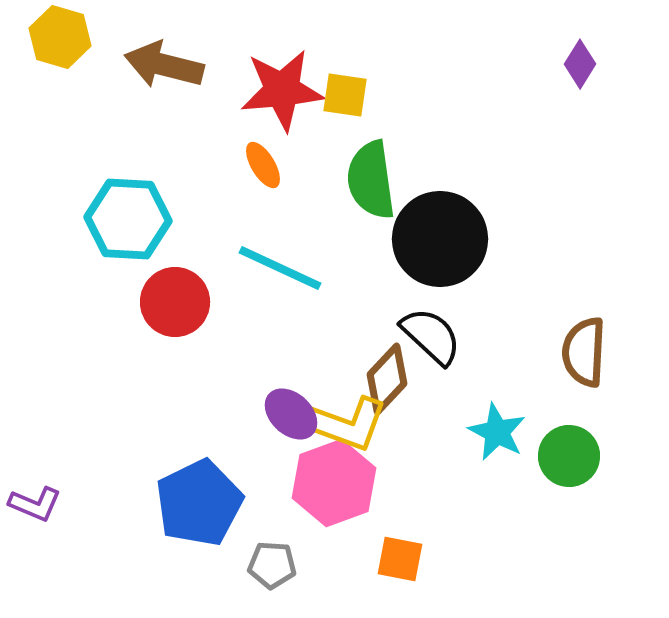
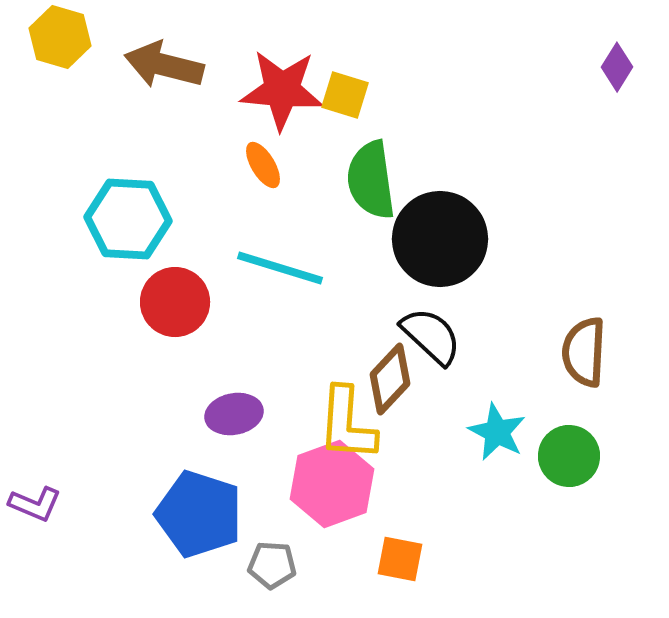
purple diamond: moved 37 px right, 3 px down
red star: rotated 10 degrees clockwise
yellow square: rotated 9 degrees clockwise
cyan line: rotated 8 degrees counterclockwise
brown diamond: moved 3 px right
purple ellipse: moved 57 px left; rotated 54 degrees counterclockwise
yellow L-shape: rotated 74 degrees clockwise
pink hexagon: moved 2 px left, 1 px down
blue pentagon: moved 11 px down; rotated 28 degrees counterclockwise
